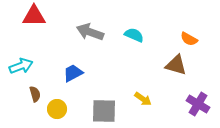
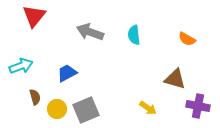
red triangle: rotated 50 degrees counterclockwise
cyan semicircle: rotated 120 degrees counterclockwise
orange semicircle: moved 2 px left
brown triangle: moved 1 px left, 14 px down
blue trapezoid: moved 6 px left
brown semicircle: moved 3 px down
yellow arrow: moved 5 px right, 9 px down
purple cross: moved 2 px down; rotated 20 degrees counterclockwise
gray square: moved 18 px left, 1 px up; rotated 24 degrees counterclockwise
